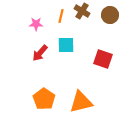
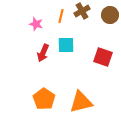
brown cross: rotated 28 degrees clockwise
pink star: rotated 16 degrees clockwise
red arrow: moved 3 px right; rotated 18 degrees counterclockwise
red square: moved 2 px up
